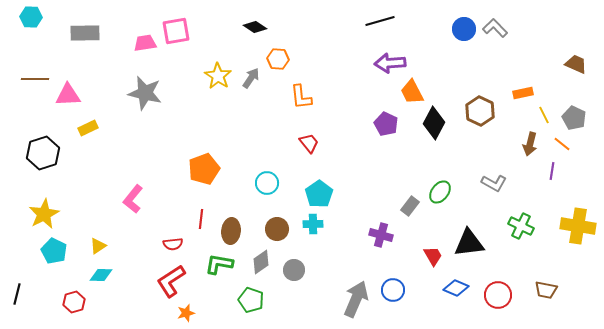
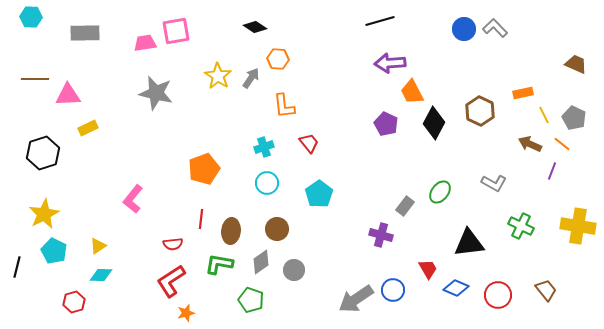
gray star at (145, 93): moved 11 px right
orange L-shape at (301, 97): moved 17 px left, 9 px down
brown arrow at (530, 144): rotated 100 degrees clockwise
purple line at (552, 171): rotated 12 degrees clockwise
gray rectangle at (410, 206): moved 5 px left
cyan cross at (313, 224): moved 49 px left, 77 px up; rotated 18 degrees counterclockwise
red trapezoid at (433, 256): moved 5 px left, 13 px down
brown trapezoid at (546, 290): rotated 140 degrees counterclockwise
black line at (17, 294): moved 27 px up
gray arrow at (356, 299): rotated 147 degrees counterclockwise
